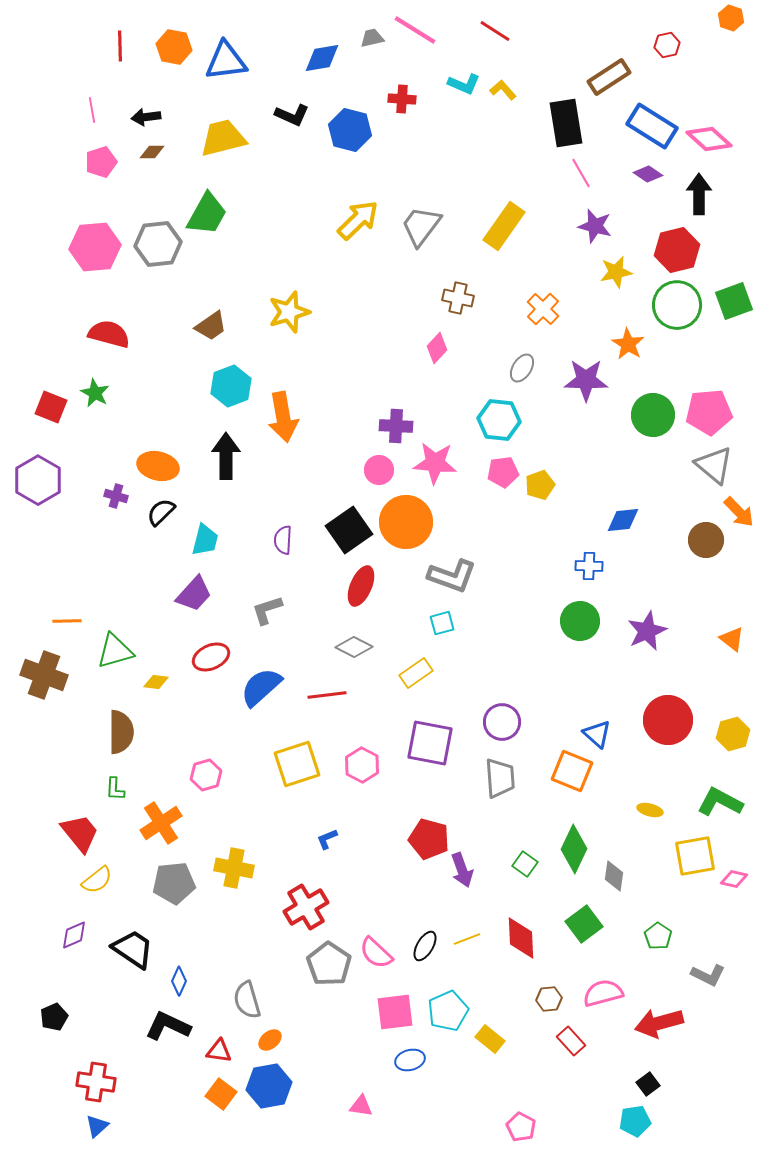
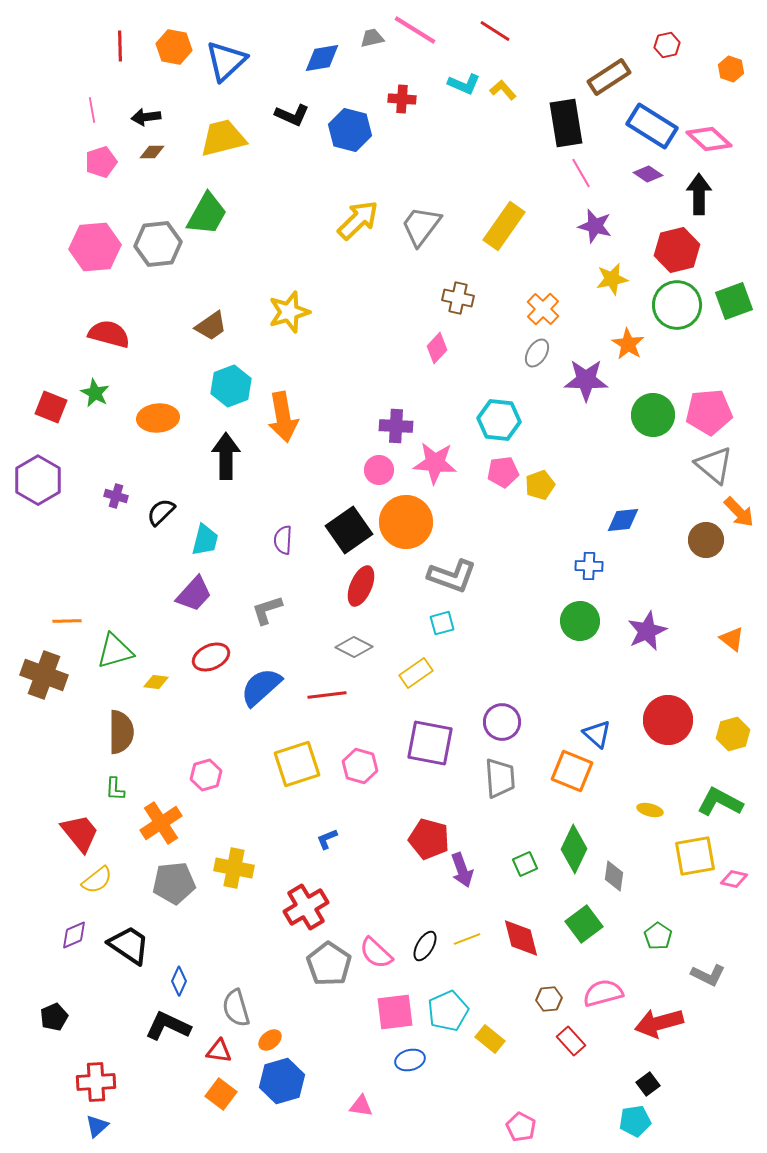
orange hexagon at (731, 18): moved 51 px down
blue triangle at (226, 61): rotated 36 degrees counterclockwise
yellow star at (616, 272): moved 4 px left, 7 px down
gray ellipse at (522, 368): moved 15 px right, 15 px up
orange ellipse at (158, 466): moved 48 px up; rotated 18 degrees counterclockwise
pink hexagon at (362, 765): moved 2 px left, 1 px down; rotated 12 degrees counterclockwise
green square at (525, 864): rotated 30 degrees clockwise
red diamond at (521, 938): rotated 12 degrees counterclockwise
black trapezoid at (133, 949): moved 4 px left, 4 px up
gray semicircle at (247, 1000): moved 11 px left, 8 px down
red cross at (96, 1082): rotated 12 degrees counterclockwise
blue hexagon at (269, 1086): moved 13 px right, 5 px up; rotated 6 degrees counterclockwise
